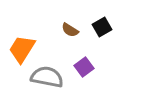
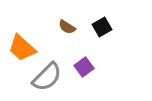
brown semicircle: moved 3 px left, 3 px up
orange trapezoid: moved 1 px up; rotated 80 degrees counterclockwise
gray semicircle: rotated 124 degrees clockwise
